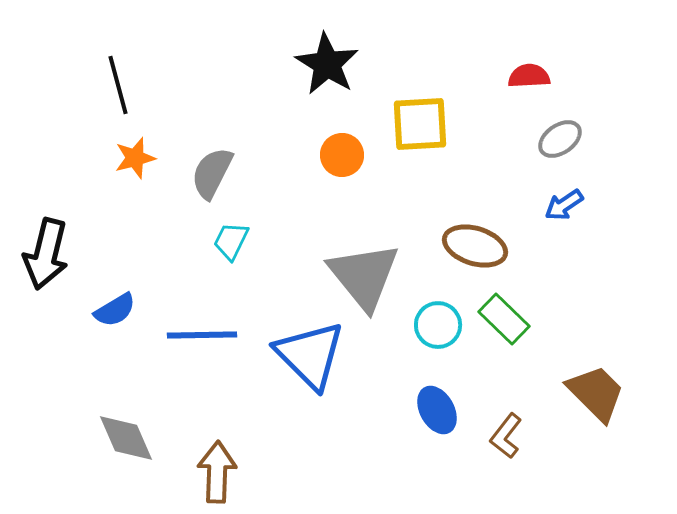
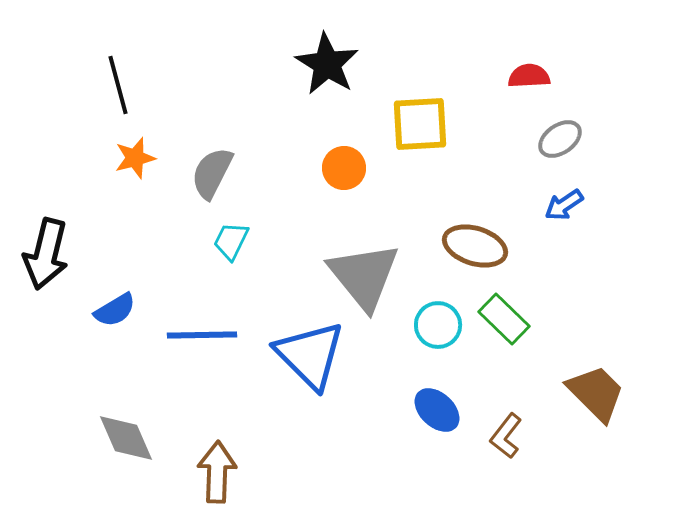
orange circle: moved 2 px right, 13 px down
blue ellipse: rotated 18 degrees counterclockwise
